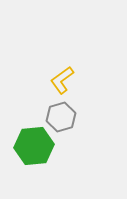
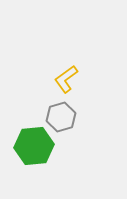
yellow L-shape: moved 4 px right, 1 px up
